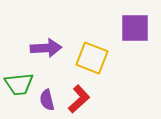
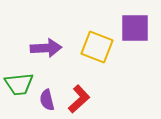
yellow square: moved 5 px right, 11 px up
